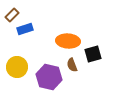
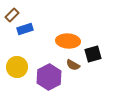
brown semicircle: moved 1 px right; rotated 40 degrees counterclockwise
purple hexagon: rotated 20 degrees clockwise
